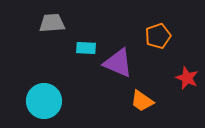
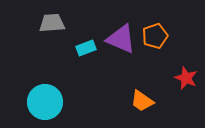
orange pentagon: moved 3 px left
cyan rectangle: rotated 24 degrees counterclockwise
purple triangle: moved 3 px right, 24 px up
red star: moved 1 px left
cyan circle: moved 1 px right, 1 px down
